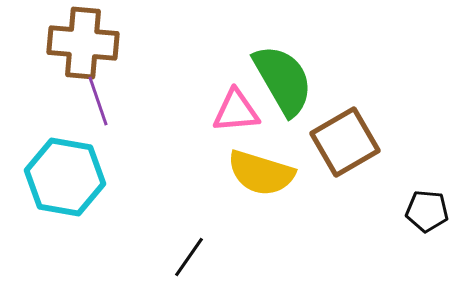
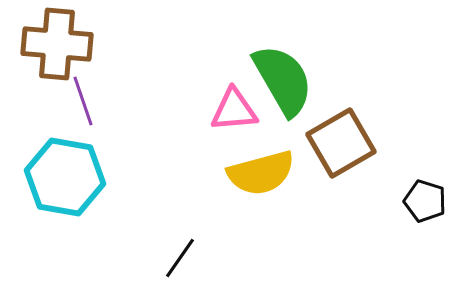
brown cross: moved 26 px left, 1 px down
purple line: moved 15 px left
pink triangle: moved 2 px left, 1 px up
brown square: moved 4 px left, 1 px down
yellow semicircle: rotated 32 degrees counterclockwise
black pentagon: moved 2 px left, 10 px up; rotated 12 degrees clockwise
black line: moved 9 px left, 1 px down
